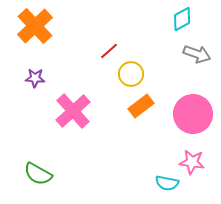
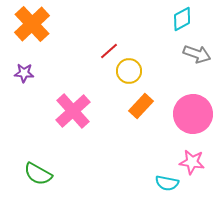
orange cross: moved 3 px left, 2 px up
yellow circle: moved 2 px left, 3 px up
purple star: moved 11 px left, 5 px up
orange rectangle: rotated 10 degrees counterclockwise
